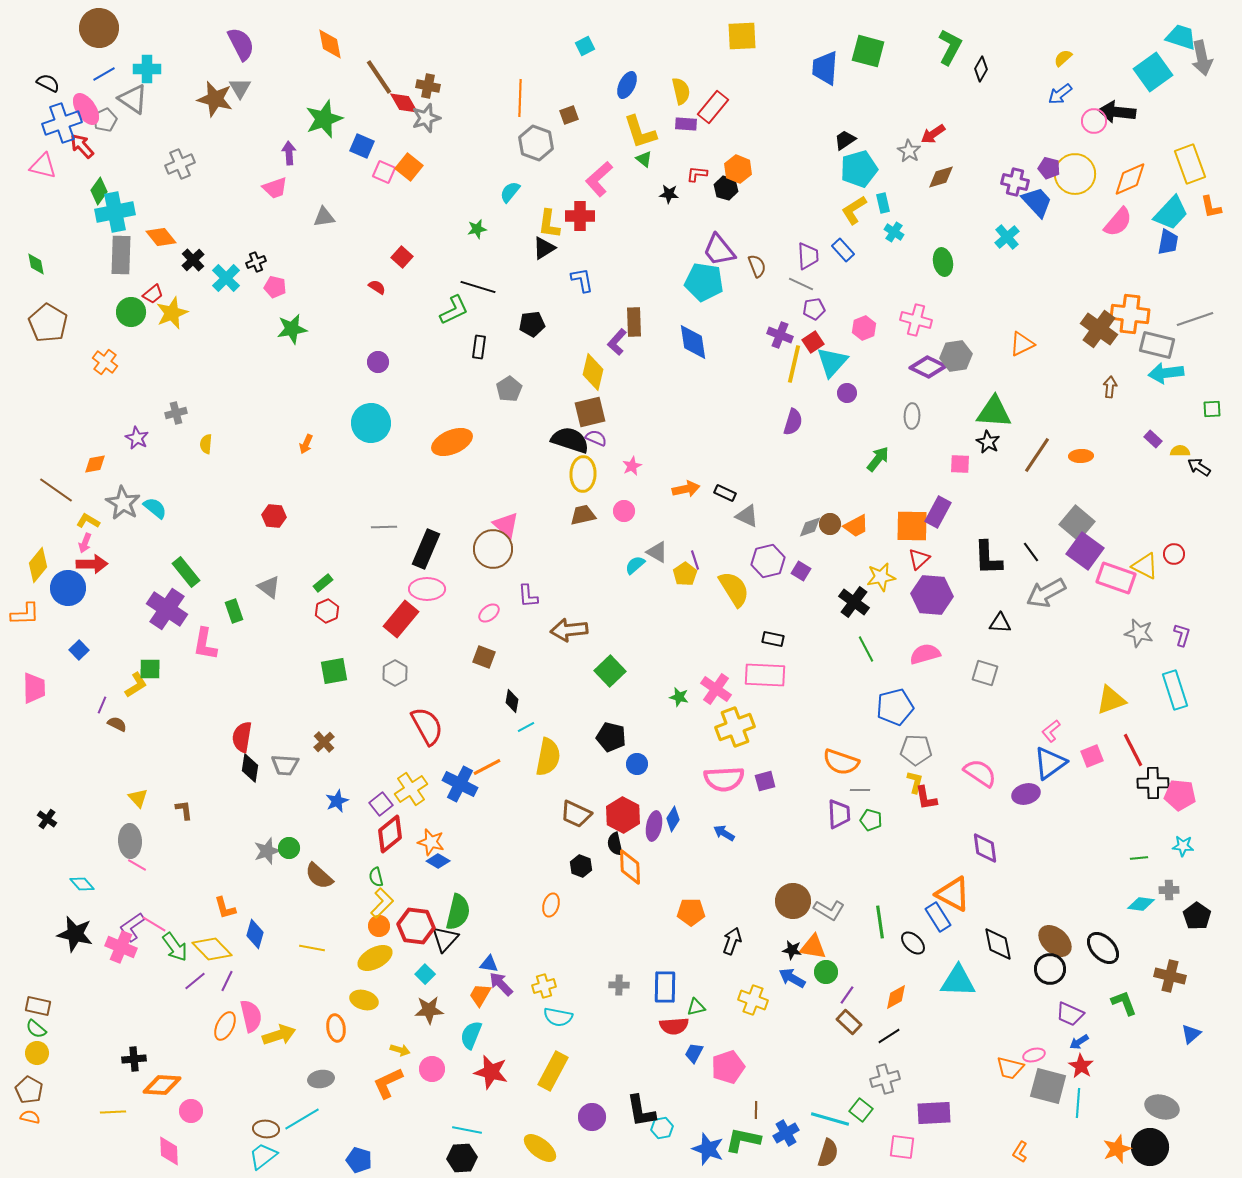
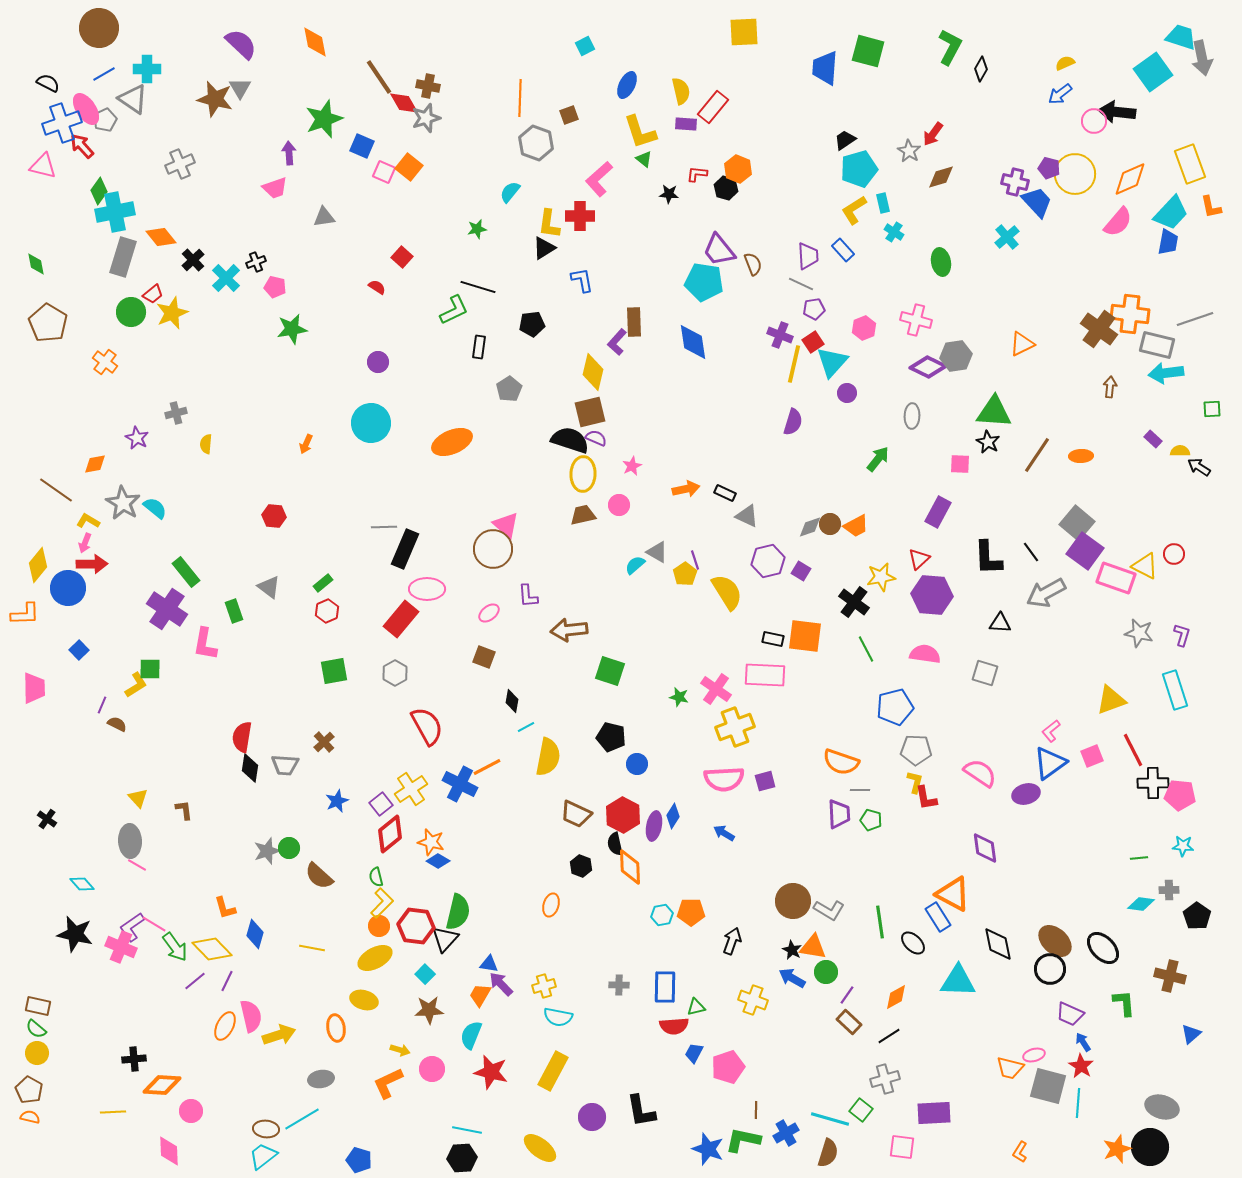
yellow square at (742, 36): moved 2 px right, 4 px up
purple semicircle at (241, 44): rotated 20 degrees counterclockwise
orange diamond at (330, 44): moved 15 px left, 2 px up
yellow semicircle at (1063, 58): moved 2 px right, 5 px down; rotated 18 degrees clockwise
red arrow at (933, 134): rotated 20 degrees counterclockwise
gray rectangle at (121, 255): moved 2 px right, 2 px down; rotated 15 degrees clockwise
green ellipse at (943, 262): moved 2 px left
brown semicircle at (757, 266): moved 4 px left, 2 px up
pink circle at (624, 511): moved 5 px left, 6 px up
orange square at (912, 526): moved 107 px left, 110 px down; rotated 6 degrees clockwise
black rectangle at (426, 549): moved 21 px left
yellow semicircle at (734, 589): moved 7 px left, 3 px down
pink semicircle at (925, 654): rotated 24 degrees clockwise
green square at (610, 671): rotated 28 degrees counterclockwise
blue diamond at (673, 819): moved 3 px up
black star at (792, 950): rotated 18 degrees clockwise
green L-shape at (1124, 1003): rotated 16 degrees clockwise
blue arrow at (1079, 1042): moved 4 px right; rotated 90 degrees clockwise
cyan hexagon at (662, 1128): moved 213 px up
